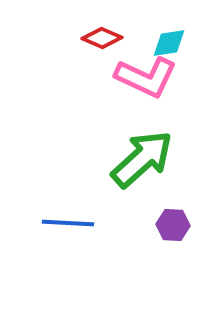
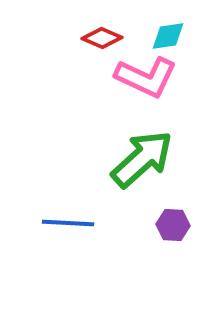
cyan diamond: moved 1 px left, 7 px up
